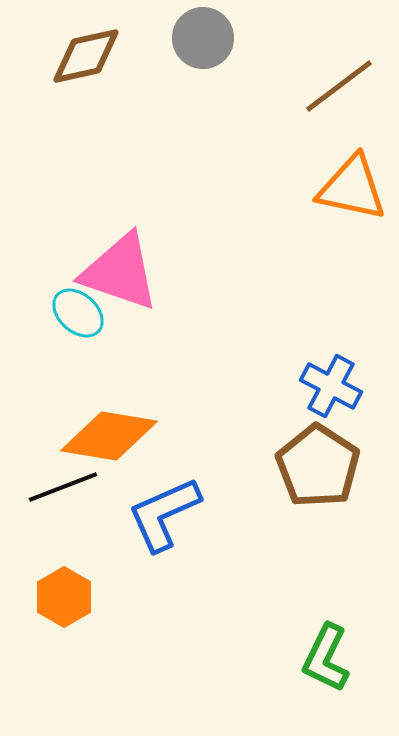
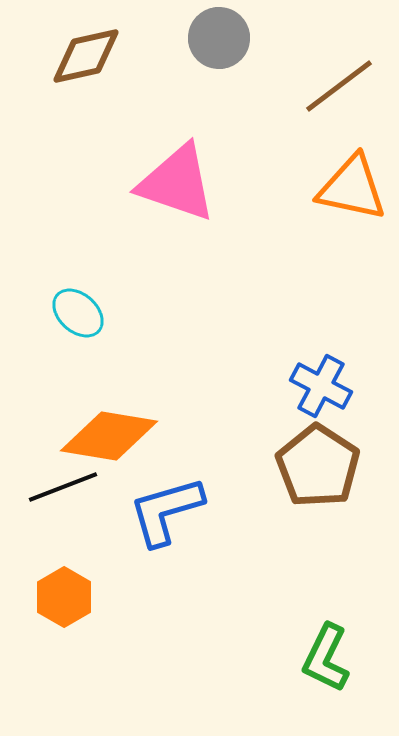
gray circle: moved 16 px right
pink triangle: moved 57 px right, 89 px up
blue cross: moved 10 px left
blue L-shape: moved 2 px right, 3 px up; rotated 8 degrees clockwise
